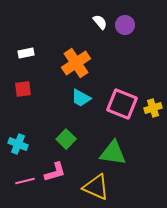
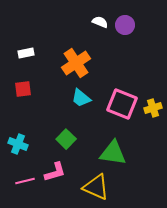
white semicircle: rotated 28 degrees counterclockwise
cyan trapezoid: rotated 10 degrees clockwise
